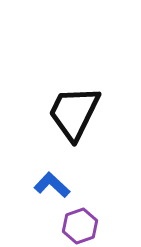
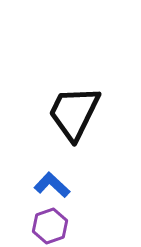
purple hexagon: moved 30 px left
